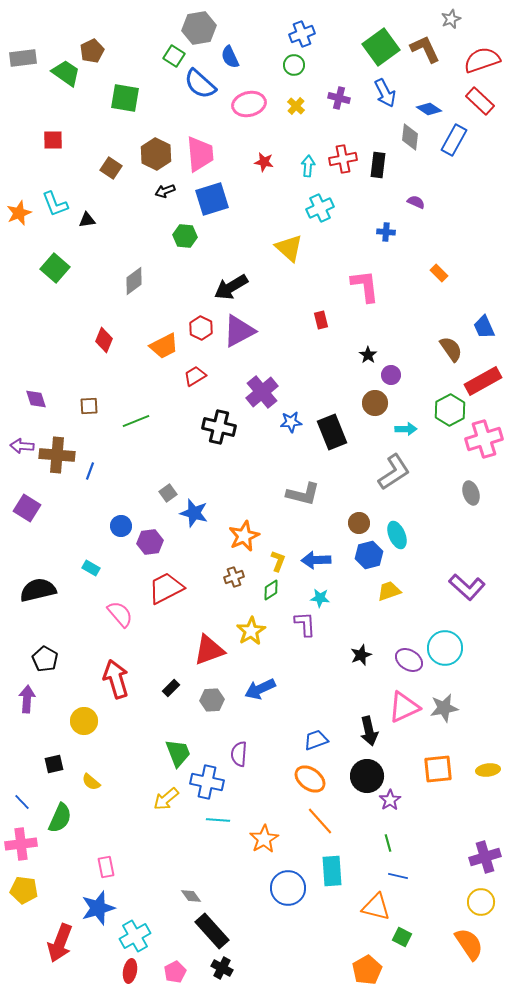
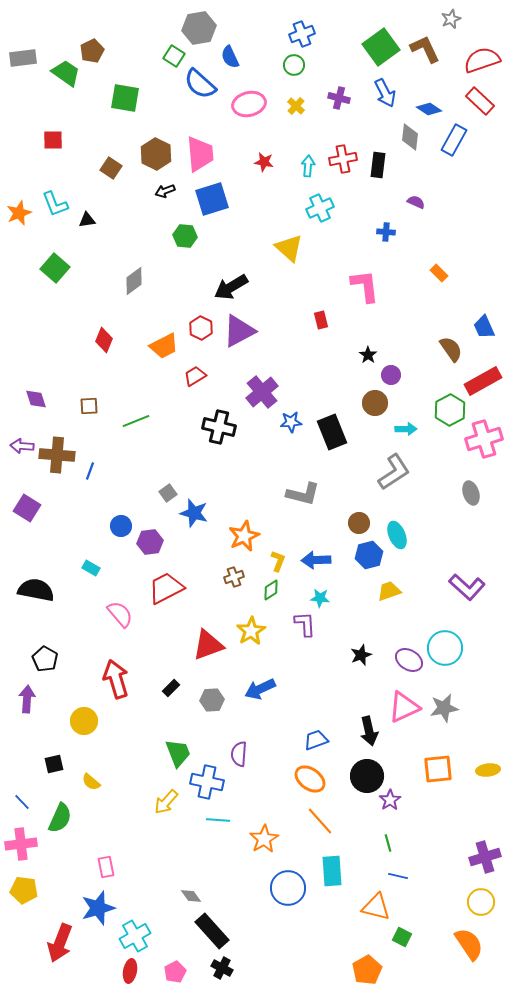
black semicircle at (38, 590): moved 2 px left; rotated 24 degrees clockwise
red triangle at (209, 650): moved 1 px left, 5 px up
yellow arrow at (166, 799): moved 3 px down; rotated 8 degrees counterclockwise
